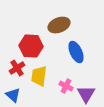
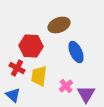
red cross: rotated 28 degrees counterclockwise
pink cross: rotated 24 degrees clockwise
